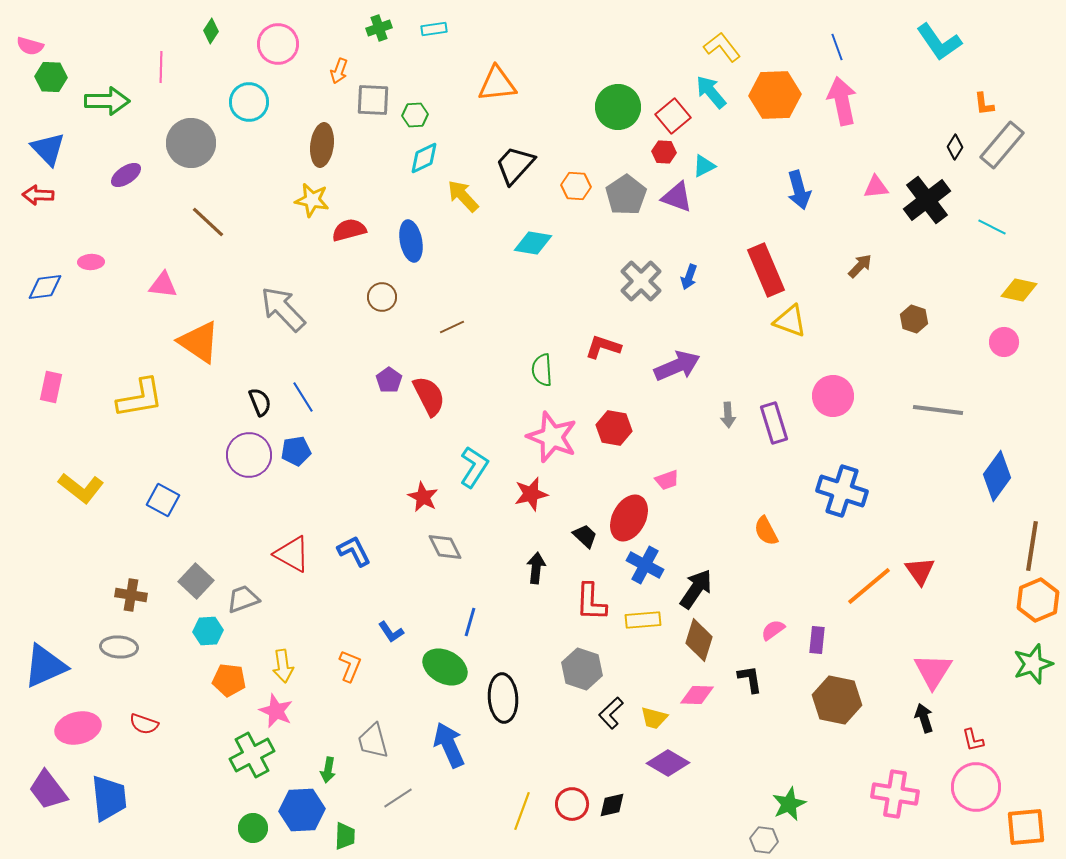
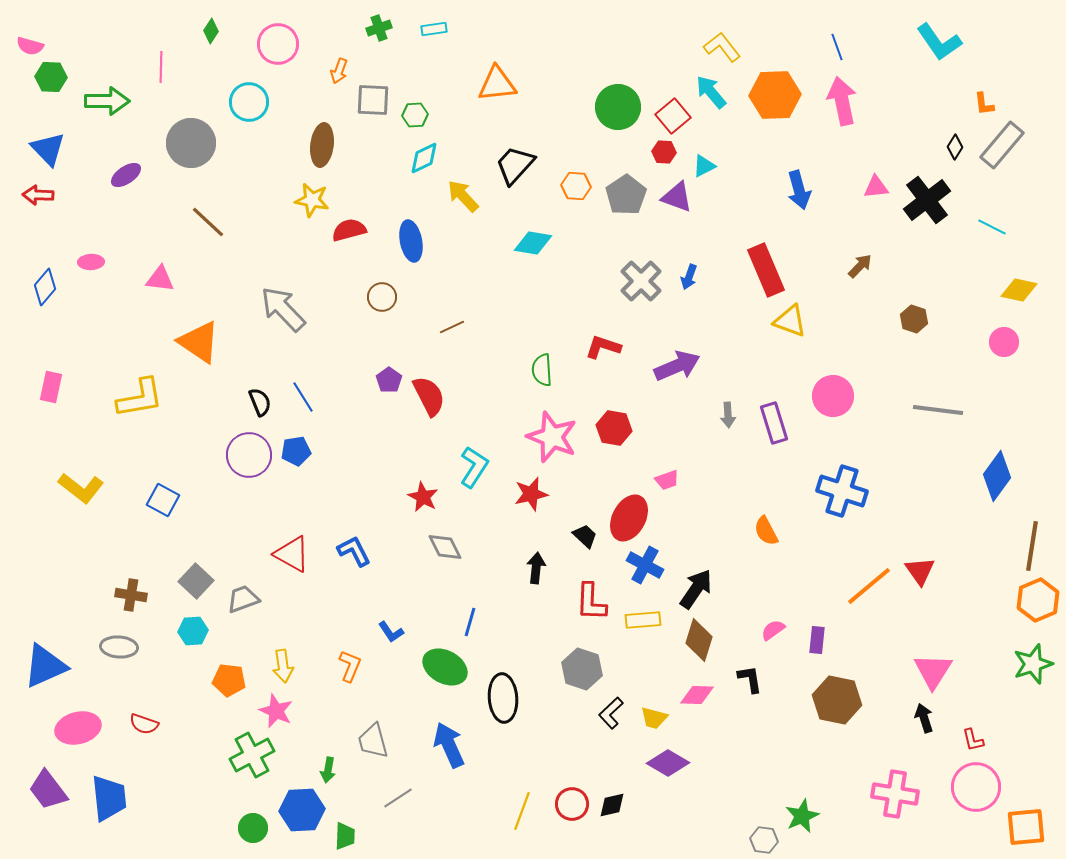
pink triangle at (163, 285): moved 3 px left, 6 px up
blue diamond at (45, 287): rotated 42 degrees counterclockwise
cyan hexagon at (208, 631): moved 15 px left
green star at (789, 804): moved 13 px right, 12 px down
